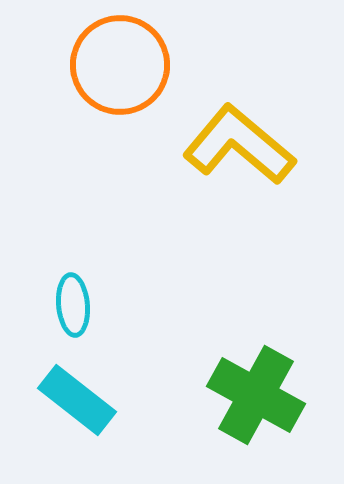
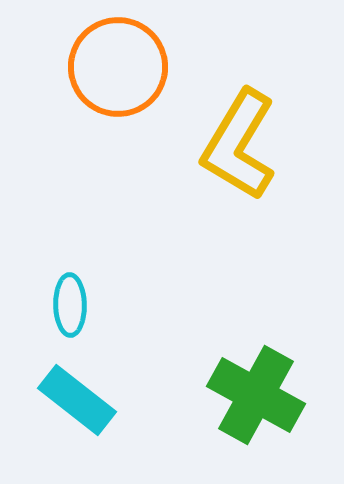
orange circle: moved 2 px left, 2 px down
yellow L-shape: rotated 99 degrees counterclockwise
cyan ellipse: moved 3 px left; rotated 4 degrees clockwise
